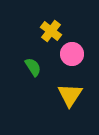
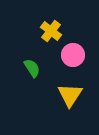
pink circle: moved 1 px right, 1 px down
green semicircle: moved 1 px left, 1 px down
